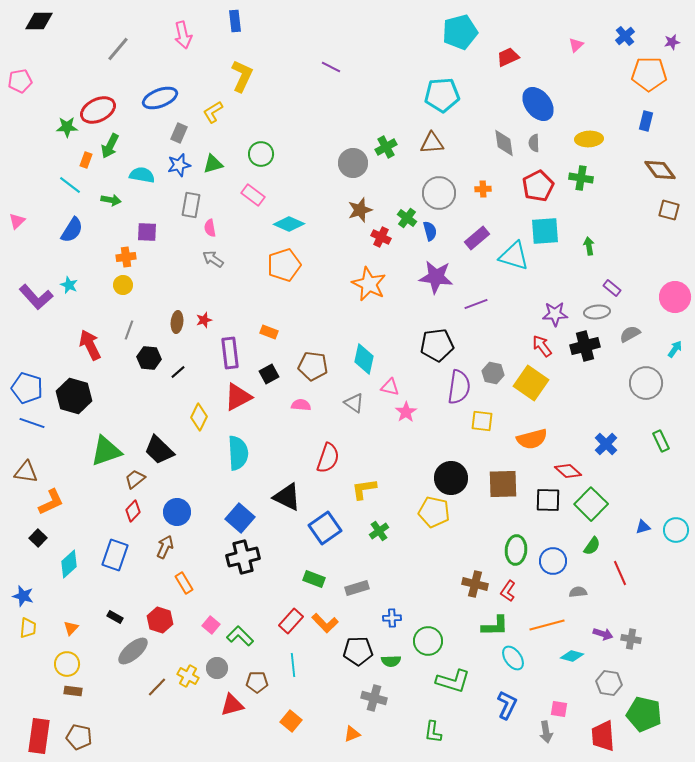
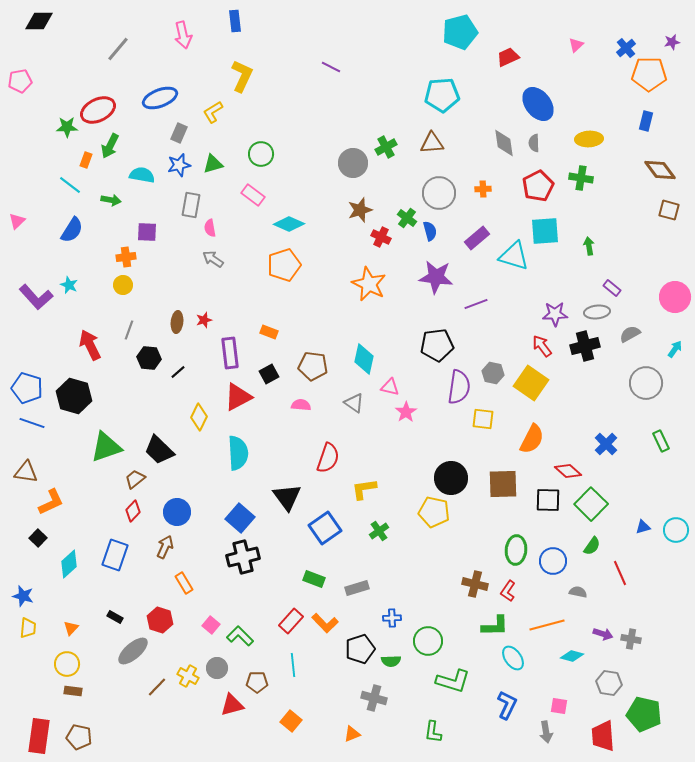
blue cross at (625, 36): moved 1 px right, 12 px down
yellow square at (482, 421): moved 1 px right, 2 px up
orange semicircle at (532, 439): rotated 48 degrees counterclockwise
green triangle at (106, 451): moved 4 px up
black triangle at (287, 497): rotated 28 degrees clockwise
gray semicircle at (578, 592): rotated 18 degrees clockwise
black pentagon at (358, 651): moved 2 px right, 2 px up; rotated 16 degrees counterclockwise
pink square at (559, 709): moved 3 px up
